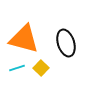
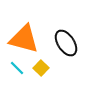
black ellipse: rotated 16 degrees counterclockwise
cyan line: rotated 63 degrees clockwise
